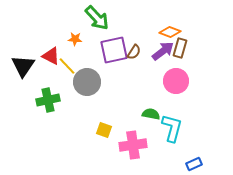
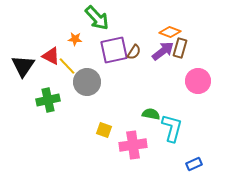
pink circle: moved 22 px right
